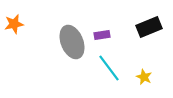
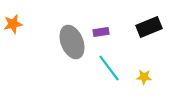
orange star: moved 1 px left
purple rectangle: moved 1 px left, 3 px up
yellow star: rotated 21 degrees counterclockwise
